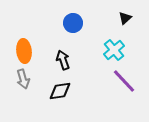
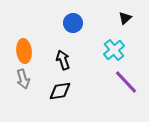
purple line: moved 2 px right, 1 px down
